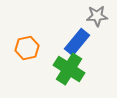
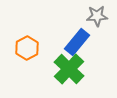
orange hexagon: rotated 15 degrees counterclockwise
green cross: rotated 12 degrees clockwise
